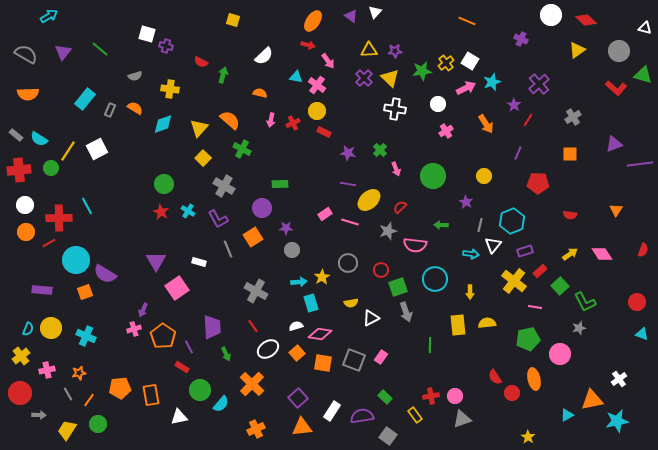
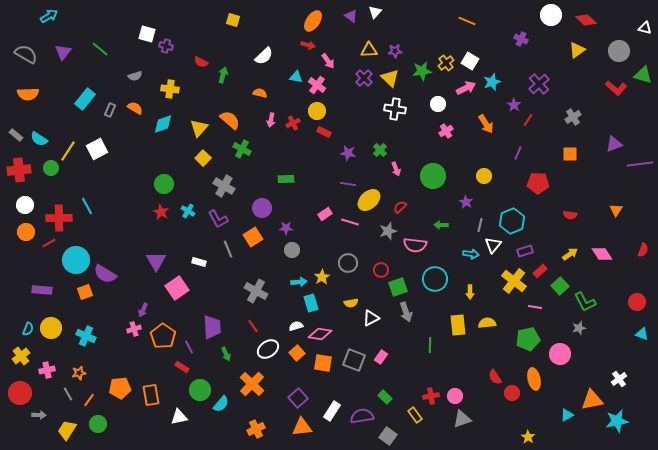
green rectangle at (280, 184): moved 6 px right, 5 px up
